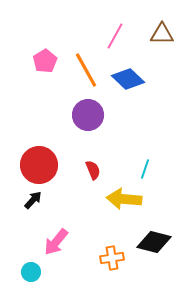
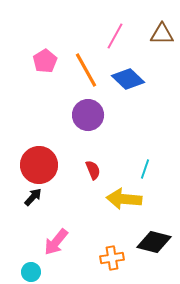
black arrow: moved 3 px up
